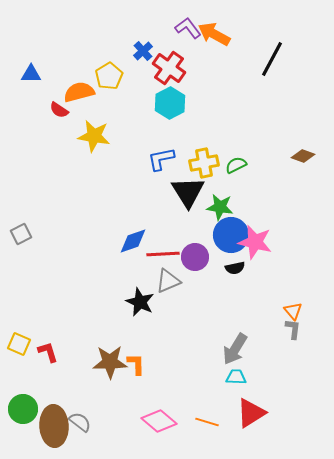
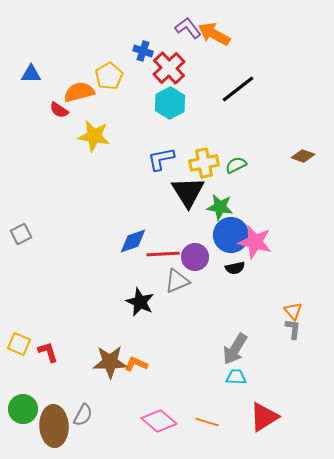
blue cross: rotated 30 degrees counterclockwise
black line: moved 34 px left, 30 px down; rotated 24 degrees clockwise
red cross: rotated 12 degrees clockwise
gray triangle: moved 9 px right
orange L-shape: rotated 65 degrees counterclockwise
red triangle: moved 13 px right, 4 px down
gray semicircle: moved 3 px right, 7 px up; rotated 80 degrees clockwise
